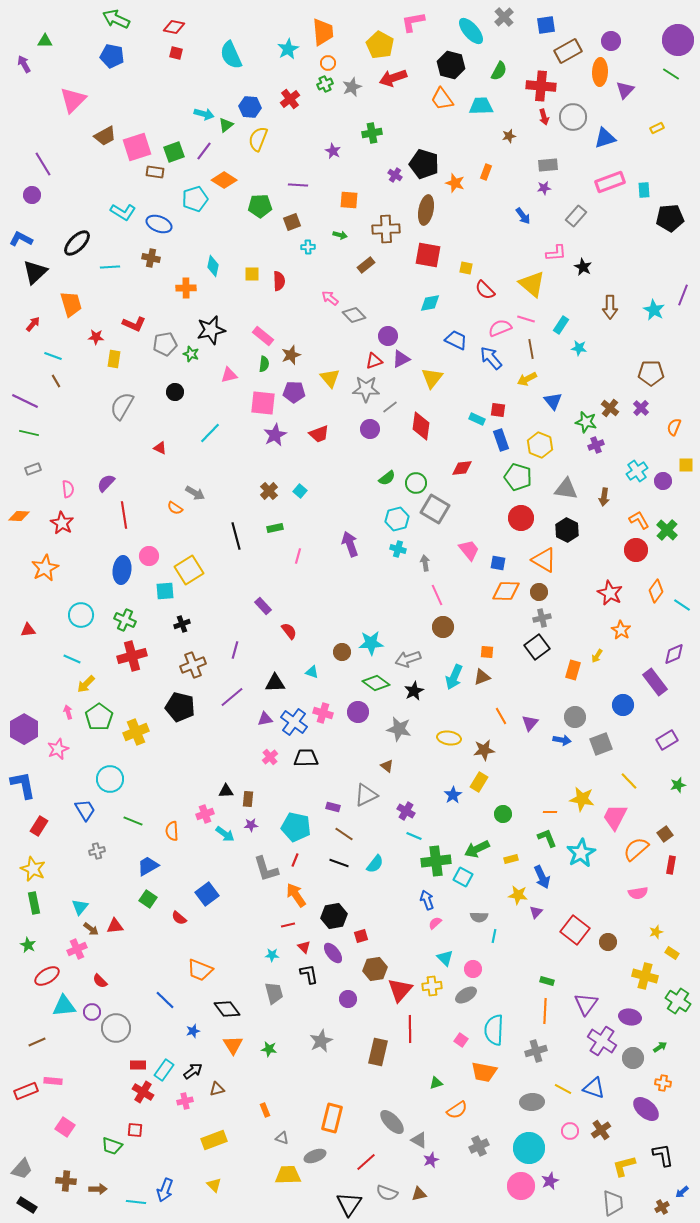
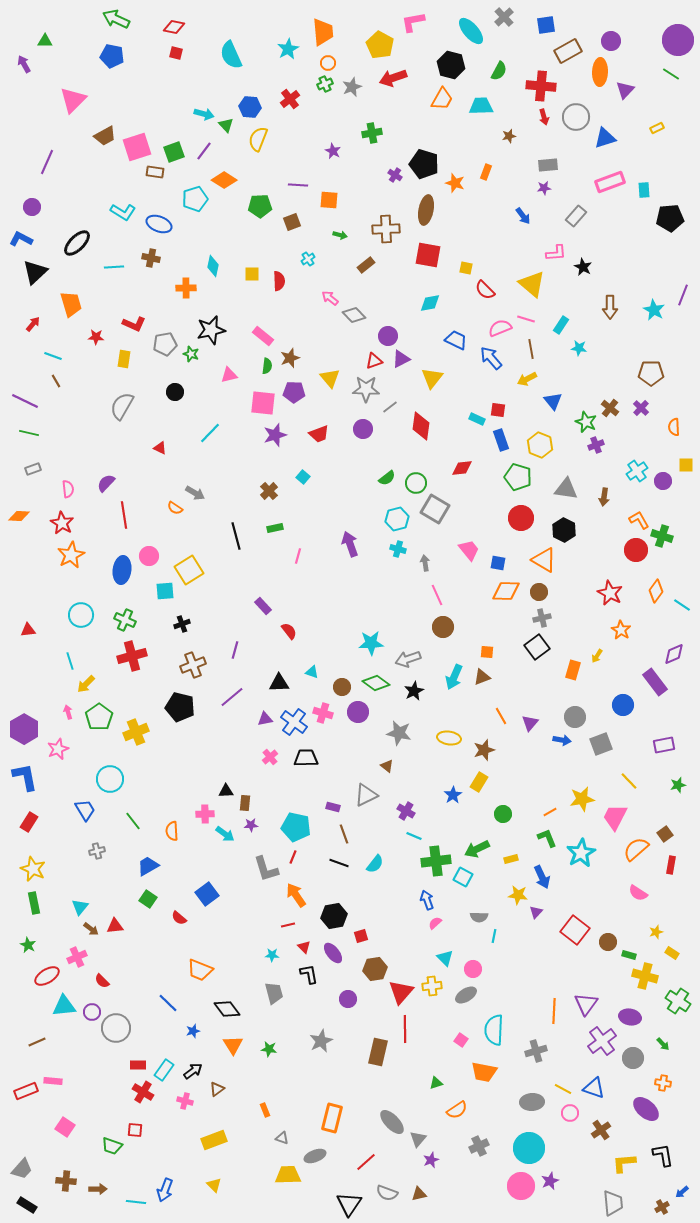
orange trapezoid at (442, 99): rotated 115 degrees counterclockwise
gray circle at (573, 117): moved 3 px right
green triangle at (226, 125): rotated 35 degrees counterclockwise
purple line at (43, 164): moved 4 px right, 2 px up; rotated 55 degrees clockwise
purple circle at (32, 195): moved 12 px down
orange square at (349, 200): moved 20 px left
cyan cross at (308, 247): moved 12 px down; rotated 32 degrees counterclockwise
cyan line at (110, 267): moved 4 px right
brown star at (291, 355): moved 1 px left, 3 px down
yellow rectangle at (114, 359): moved 10 px right
green semicircle at (264, 364): moved 3 px right, 2 px down
green star at (586, 422): rotated 10 degrees clockwise
orange semicircle at (674, 427): rotated 24 degrees counterclockwise
purple circle at (370, 429): moved 7 px left
purple star at (275, 435): rotated 10 degrees clockwise
cyan square at (300, 491): moved 3 px right, 14 px up
black hexagon at (567, 530): moved 3 px left
green cross at (667, 530): moved 5 px left, 6 px down; rotated 25 degrees counterclockwise
orange star at (45, 568): moved 26 px right, 13 px up
brown circle at (342, 652): moved 35 px down
cyan line at (72, 659): moved 2 px left, 2 px down; rotated 48 degrees clockwise
black triangle at (275, 683): moved 4 px right
gray star at (399, 729): moved 4 px down
purple rectangle at (667, 740): moved 3 px left, 5 px down; rotated 20 degrees clockwise
brown star at (484, 750): rotated 10 degrees counterclockwise
blue L-shape at (23, 785): moved 2 px right, 8 px up
brown rectangle at (248, 799): moved 3 px left, 4 px down
yellow star at (582, 799): rotated 20 degrees counterclockwise
orange line at (550, 812): rotated 32 degrees counterclockwise
pink cross at (205, 814): rotated 18 degrees clockwise
green line at (133, 821): rotated 30 degrees clockwise
red rectangle at (39, 826): moved 10 px left, 4 px up
brown line at (344, 834): rotated 36 degrees clockwise
red line at (295, 860): moved 2 px left, 3 px up
pink semicircle at (638, 893): rotated 42 degrees clockwise
pink cross at (77, 949): moved 8 px down
red semicircle at (100, 981): moved 2 px right
green rectangle at (547, 981): moved 82 px right, 26 px up
red triangle at (400, 990): moved 1 px right, 2 px down
blue line at (165, 1000): moved 3 px right, 3 px down
orange line at (545, 1011): moved 9 px right
red line at (410, 1029): moved 5 px left
purple cross at (602, 1041): rotated 20 degrees clockwise
green arrow at (660, 1047): moved 3 px right, 3 px up; rotated 80 degrees clockwise
brown triangle at (217, 1089): rotated 21 degrees counterclockwise
pink cross at (185, 1101): rotated 28 degrees clockwise
pink circle at (570, 1131): moved 18 px up
gray triangle at (419, 1140): moved 1 px left, 1 px up; rotated 42 degrees clockwise
yellow L-shape at (624, 1166): moved 3 px up; rotated 10 degrees clockwise
